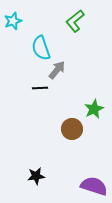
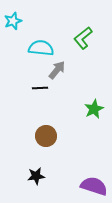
green L-shape: moved 8 px right, 17 px down
cyan semicircle: rotated 115 degrees clockwise
brown circle: moved 26 px left, 7 px down
